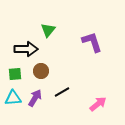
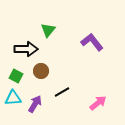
purple L-shape: rotated 20 degrees counterclockwise
green square: moved 1 px right, 2 px down; rotated 32 degrees clockwise
purple arrow: moved 6 px down
pink arrow: moved 1 px up
